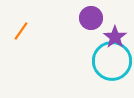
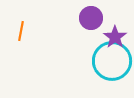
orange line: rotated 24 degrees counterclockwise
